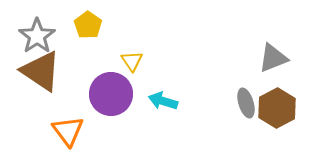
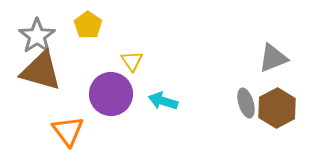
brown triangle: rotated 18 degrees counterclockwise
